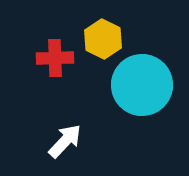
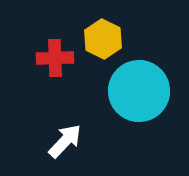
cyan circle: moved 3 px left, 6 px down
